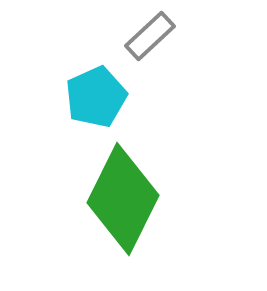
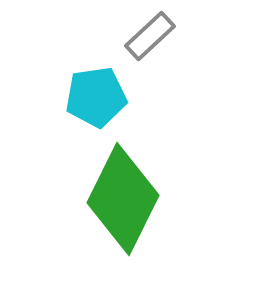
cyan pentagon: rotated 16 degrees clockwise
